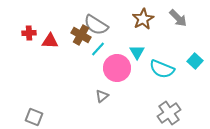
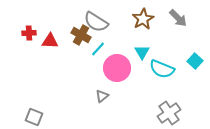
gray semicircle: moved 3 px up
cyan triangle: moved 5 px right
